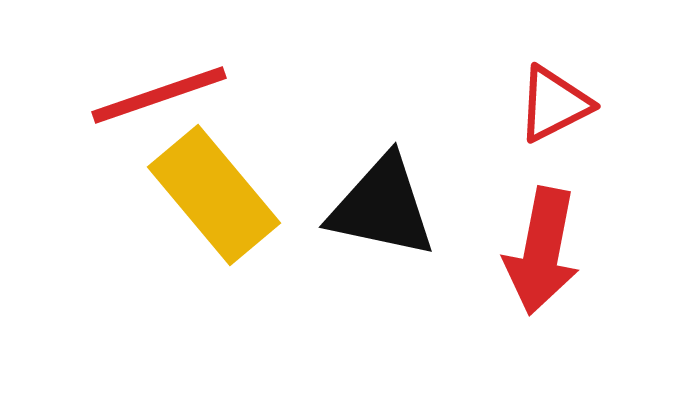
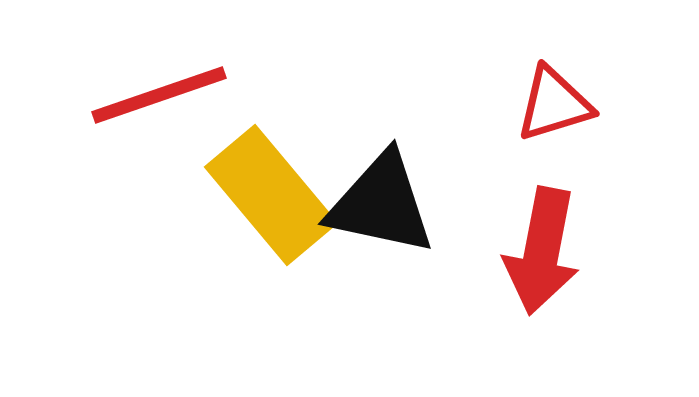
red triangle: rotated 10 degrees clockwise
yellow rectangle: moved 57 px right
black triangle: moved 1 px left, 3 px up
